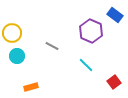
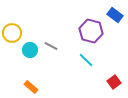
purple hexagon: rotated 10 degrees counterclockwise
gray line: moved 1 px left
cyan circle: moved 13 px right, 6 px up
cyan line: moved 5 px up
orange rectangle: rotated 56 degrees clockwise
